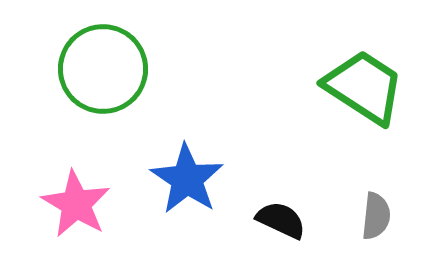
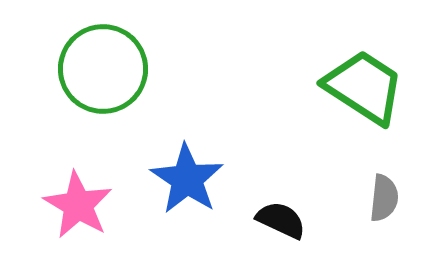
pink star: moved 2 px right, 1 px down
gray semicircle: moved 8 px right, 18 px up
